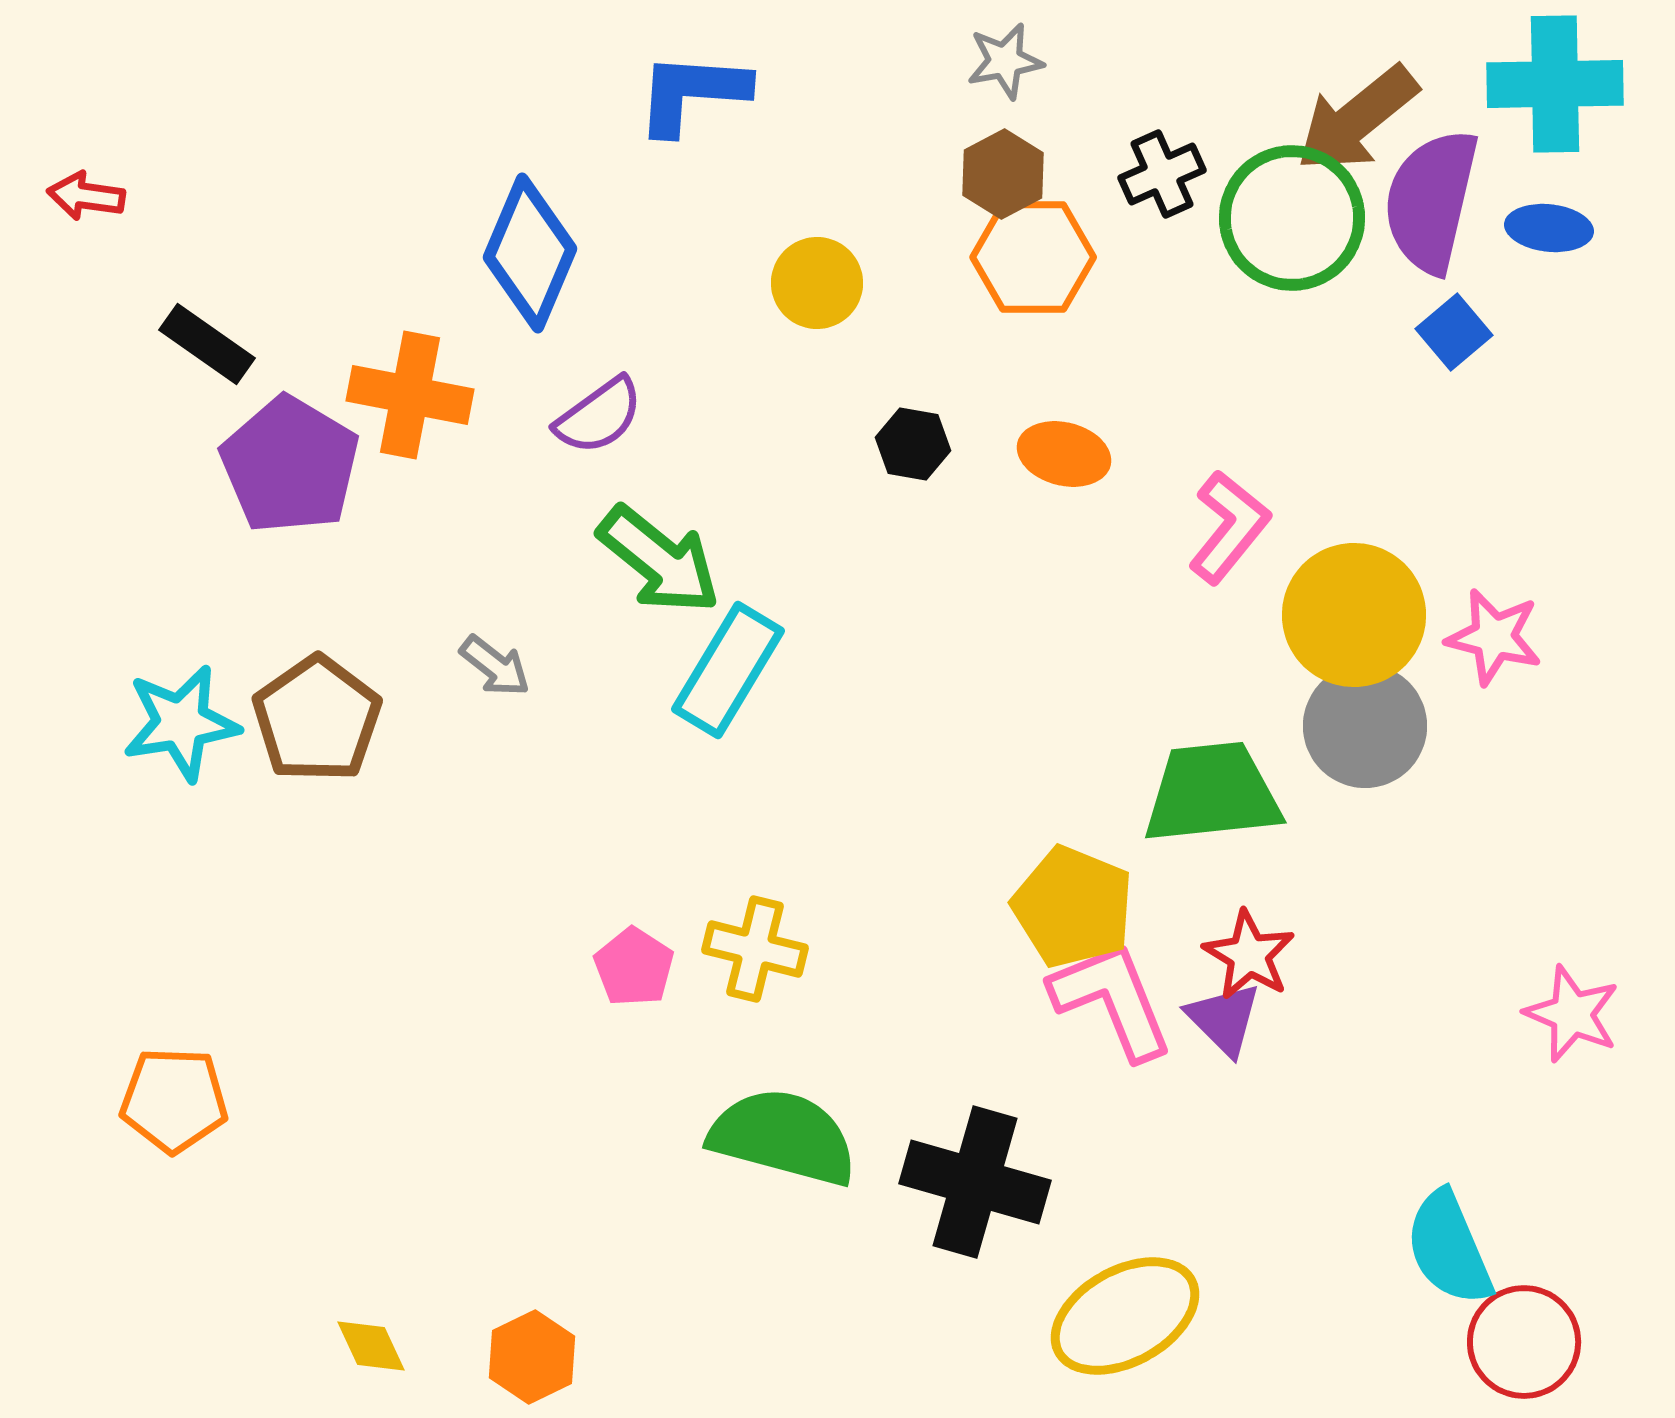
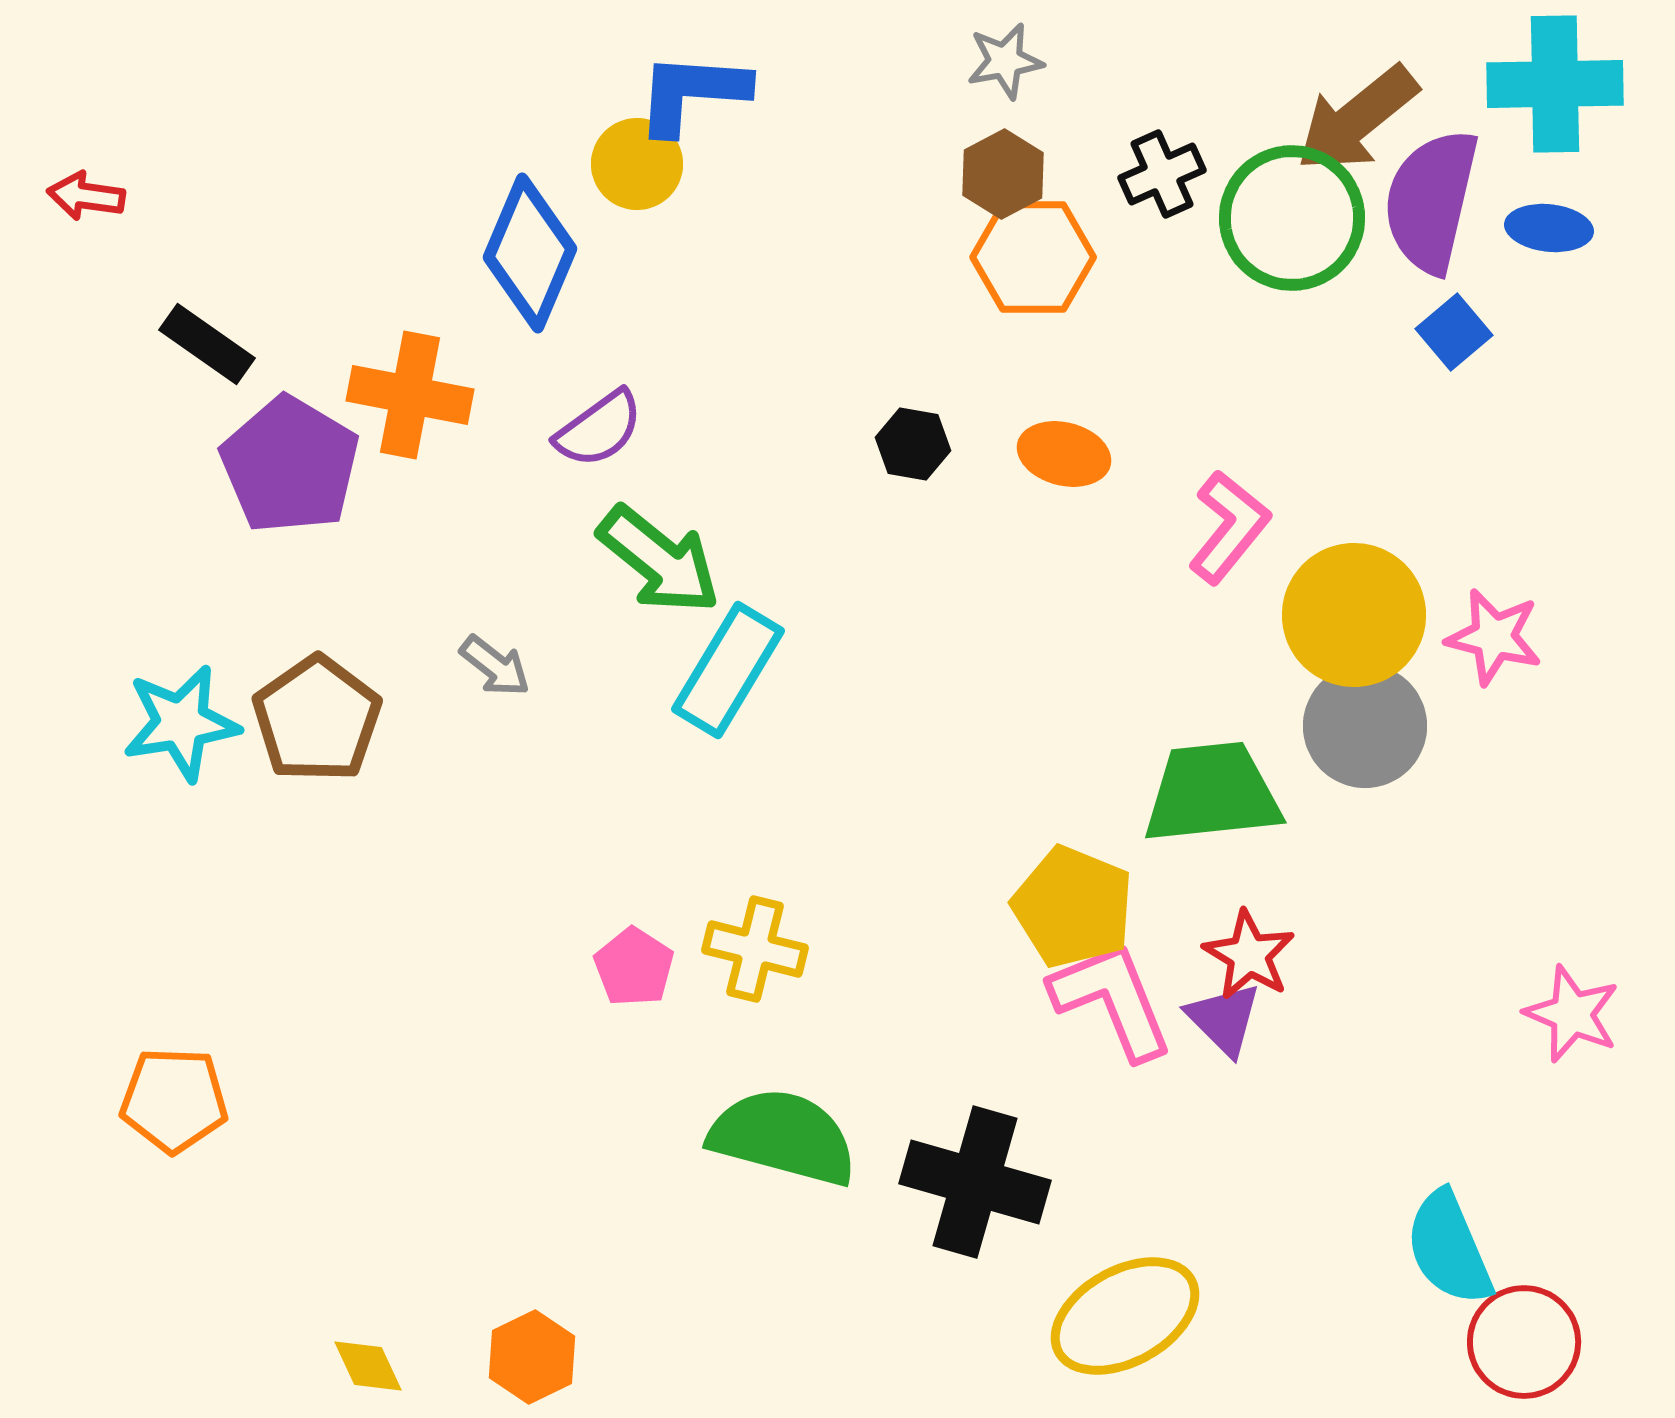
yellow circle at (817, 283): moved 180 px left, 119 px up
purple semicircle at (599, 416): moved 13 px down
yellow diamond at (371, 1346): moved 3 px left, 20 px down
